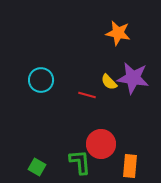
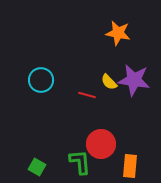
purple star: moved 1 px right, 2 px down
